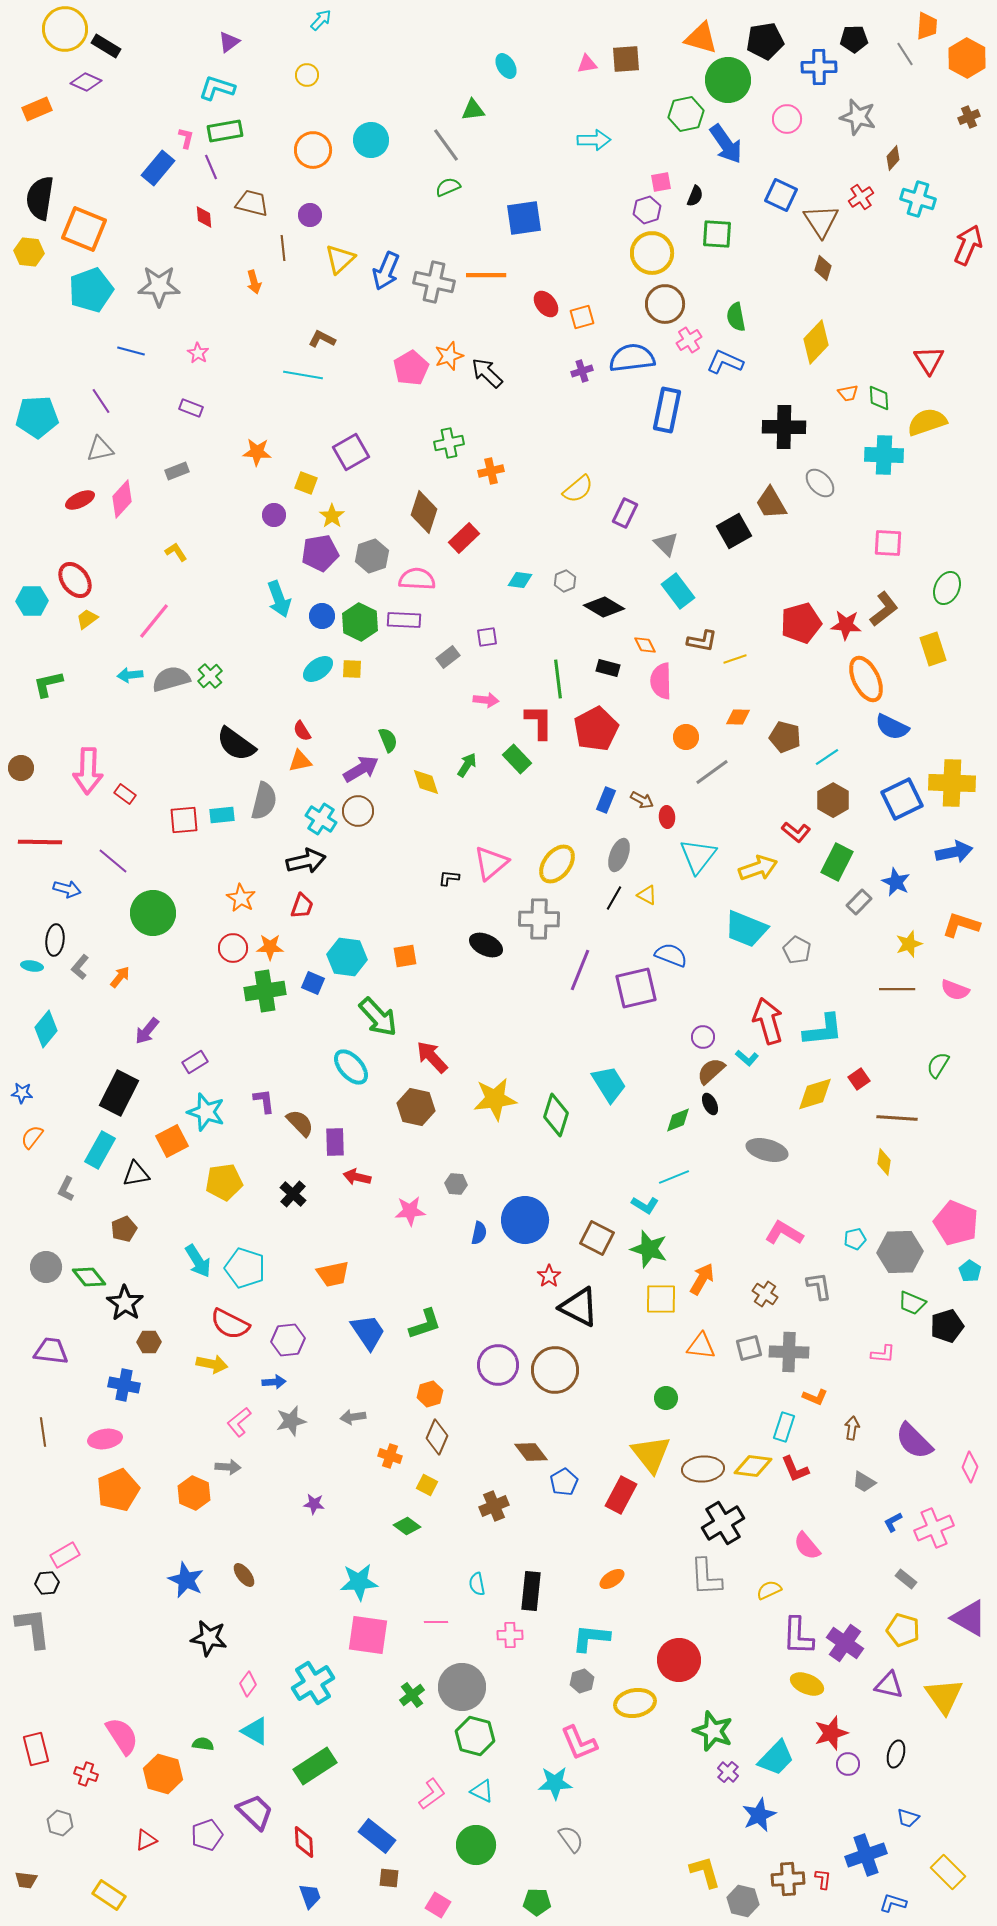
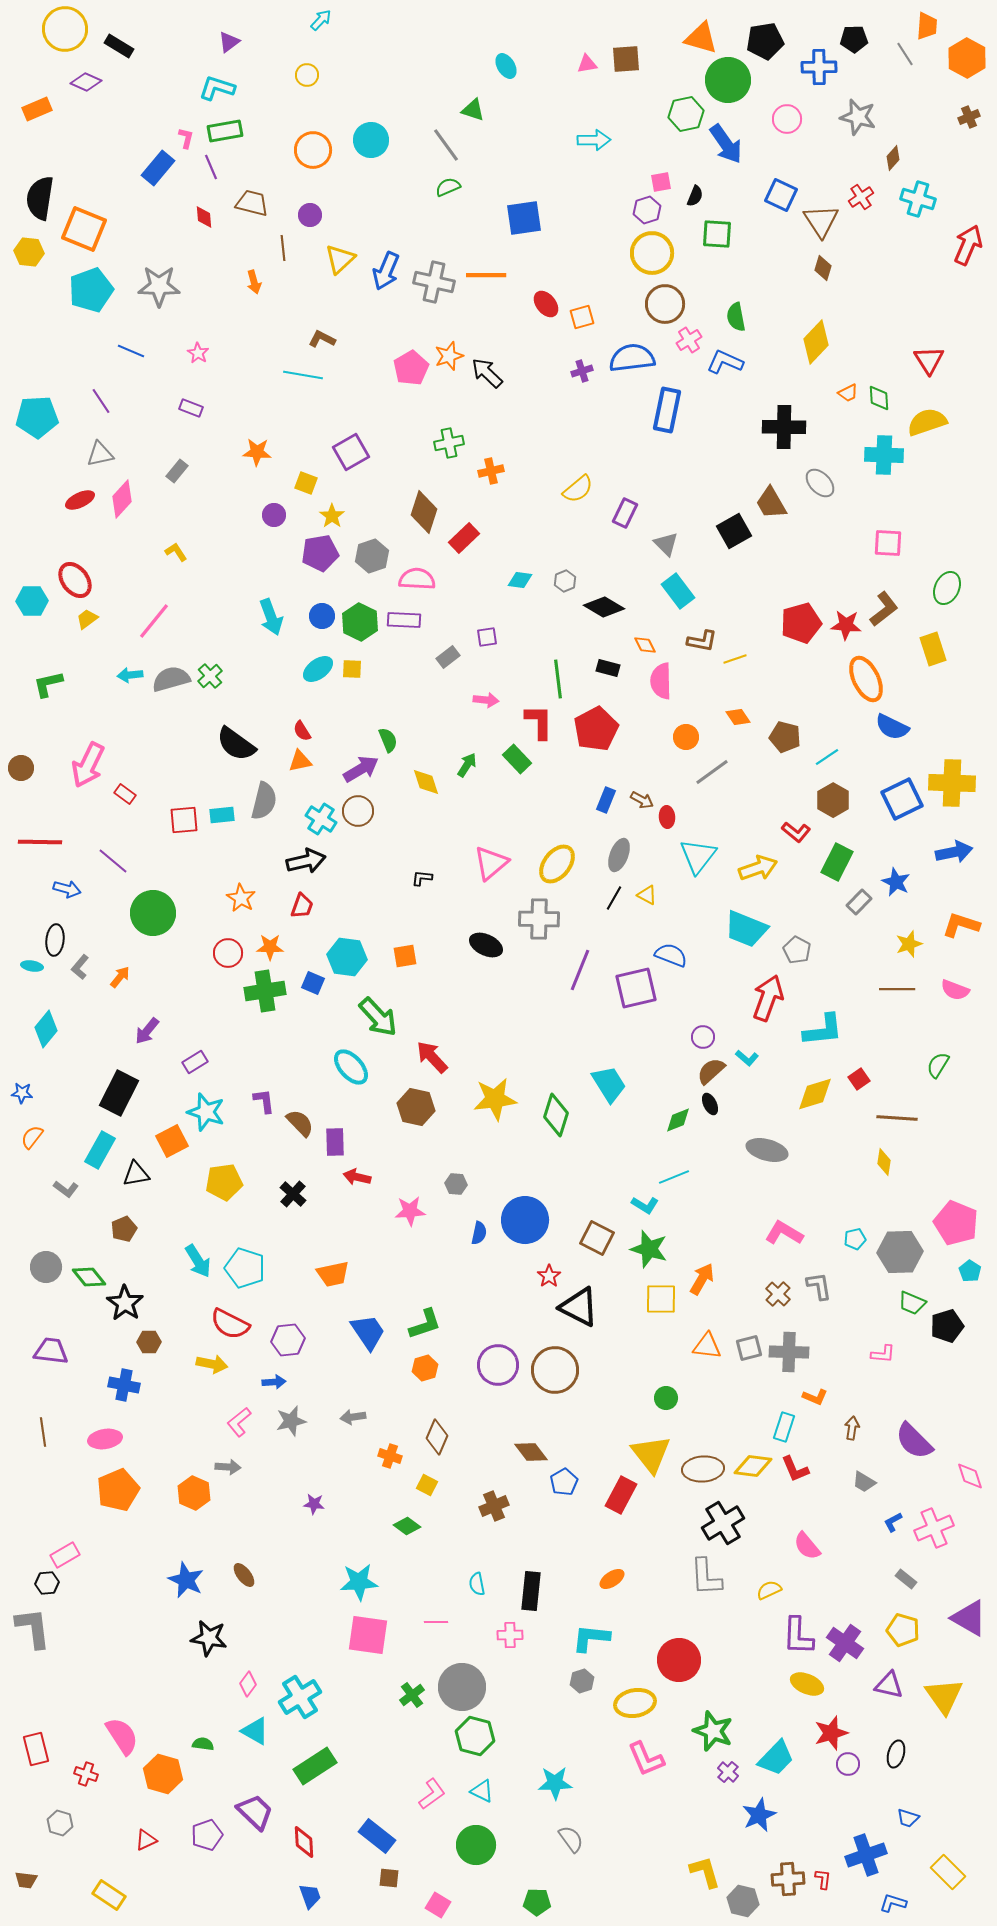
black rectangle at (106, 46): moved 13 px right
green triangle at (473, 110): rotated 25 degrees clockwise
blue line at (131, 351): rotated 8 degrees clockwise
orange trapezoid at (848, 393): rotated 15 degrees counterclockwise
gray triangle at (100, 449): moved 5 px down
gray rectangle at (177, 471): rotated 30 degrees counterclockwise
cyan arrow at (279, 599): moved 8 px left, 18 px down
orange diamond at (738, 717): rotated 55 degrees clockwise
pink arrow at (88, 771): moved 6 px up; rotated 24 degrees clockwise
black L-shape at (449, 878): moved 27 px left
red circle at (233, 948): moved 5 px left, 5 px down
red arrow at (768, 1021): moved 23 px up; rotated 36 degrees clockwise
gray L-shape at (66, 1189): rotated 80 degrees counterclockwise
brown cross at (765, 1294): moved 13 px right; rotated 10 degrees clockwise
orange triangle at (701, 1346): moved 6 px right
orange hexagon at (430, 1394): moved 5 px left, 26 px up
pink diamond at (970, 1467): moved 9 px down; rotated 40 degrees counterclockwise
cyan cross at (313, 1683): moved 13 px left, 14 px down
pink L-shape at (579, 1743): moved 67 px right, 16 px down
